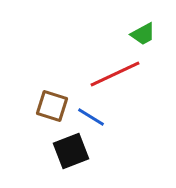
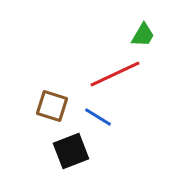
green trapezoid: moved 1 px down; rotated 32 degrees counterclockwise
blue line: moved 7 px right
